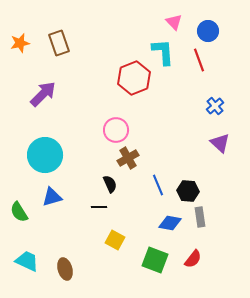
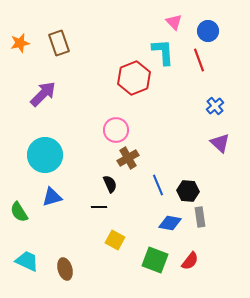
red semicircle: moved 3 px left, 2 px down
